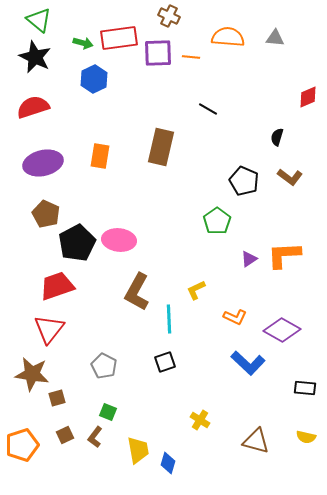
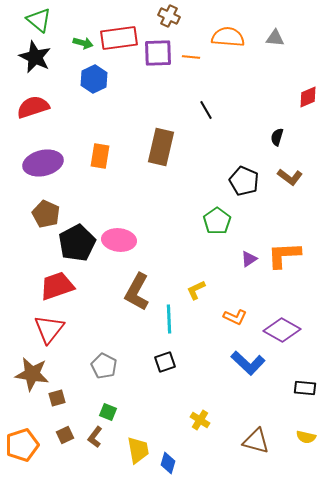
black line at (208, 109): moved 2 px left, 1 px down; rotated 30 degrees clockwise
